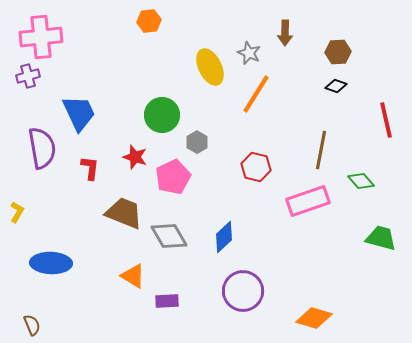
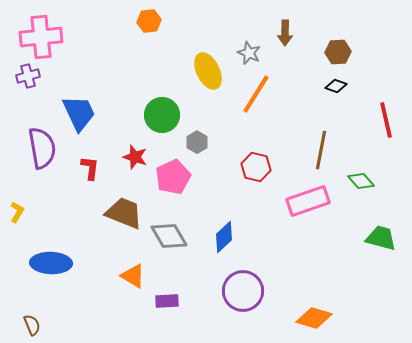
yellow ellipse: moved 2 px left, 4 px down
